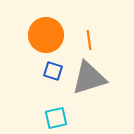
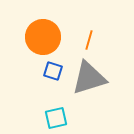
orange circle: moved 3 px left, 2 px down
orange line: rotated 24 degrees clockwise
